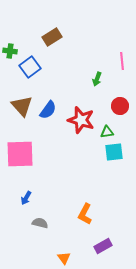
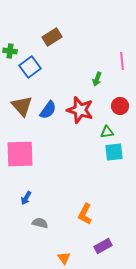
red star: moved 1 px left, 10 px up
